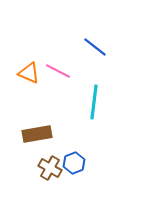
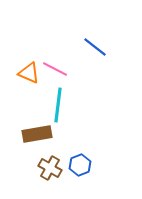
pink line: moved 3 px left, 2 px up
cyan line: moved 36 px left, 3 px down
blue hexagon: moved 6 px right, 2 px down
